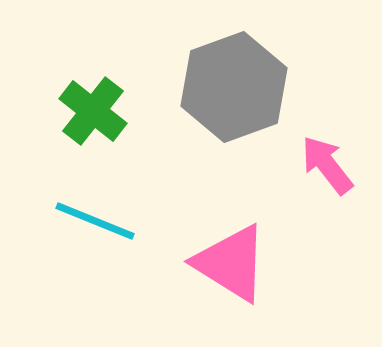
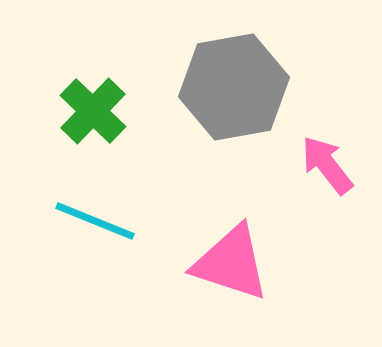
gray hexagon: rotated 10 degrees clockwise
green cross: rotated 6 degrees clockwise
pink triangle: rotated 14 degrees counterclockwise
